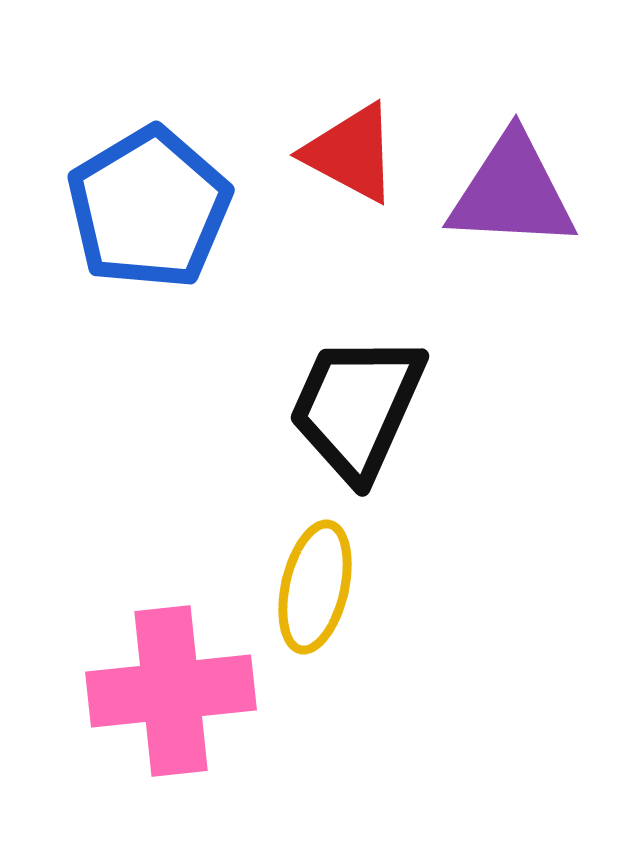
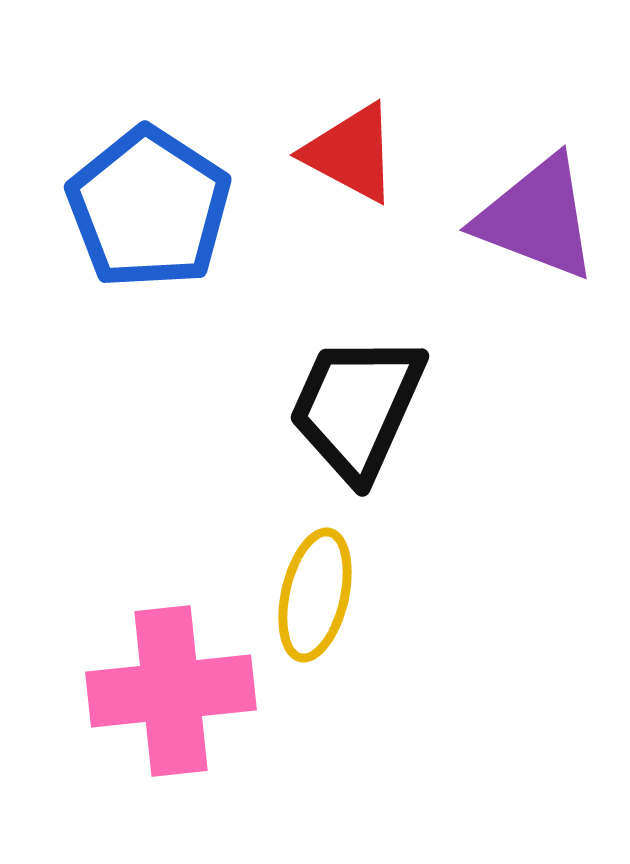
purple triangle: moved 25 px right, 26 px down; rotated 18 degrees clockwise
blue pentagon: rotated 8 degrees counterclockwise
yellow ellipse: moved 8 px down
